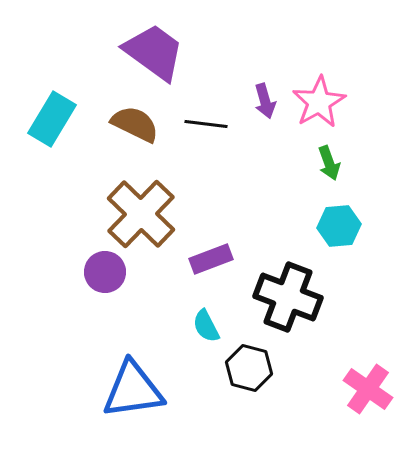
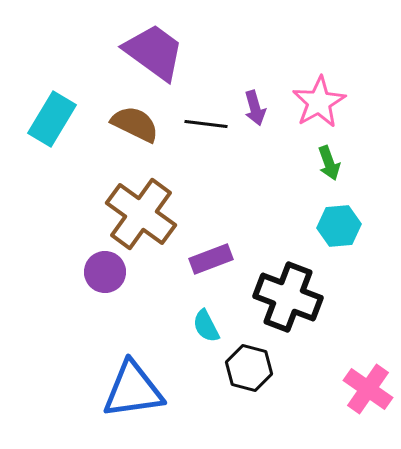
purple arrow: moved 10 px left, 7 px down
brown cross: rotated 8 degrees counterclockwise
